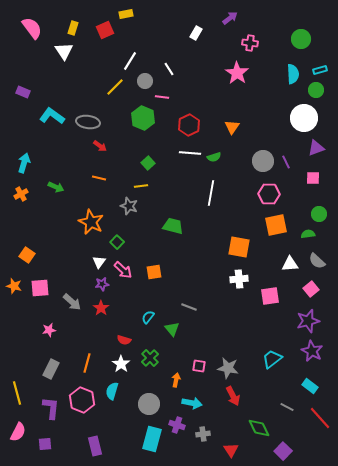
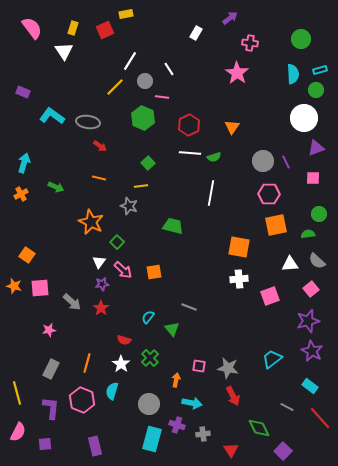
pink square at (270, 296): rotated 12 degrees counterclockwise
